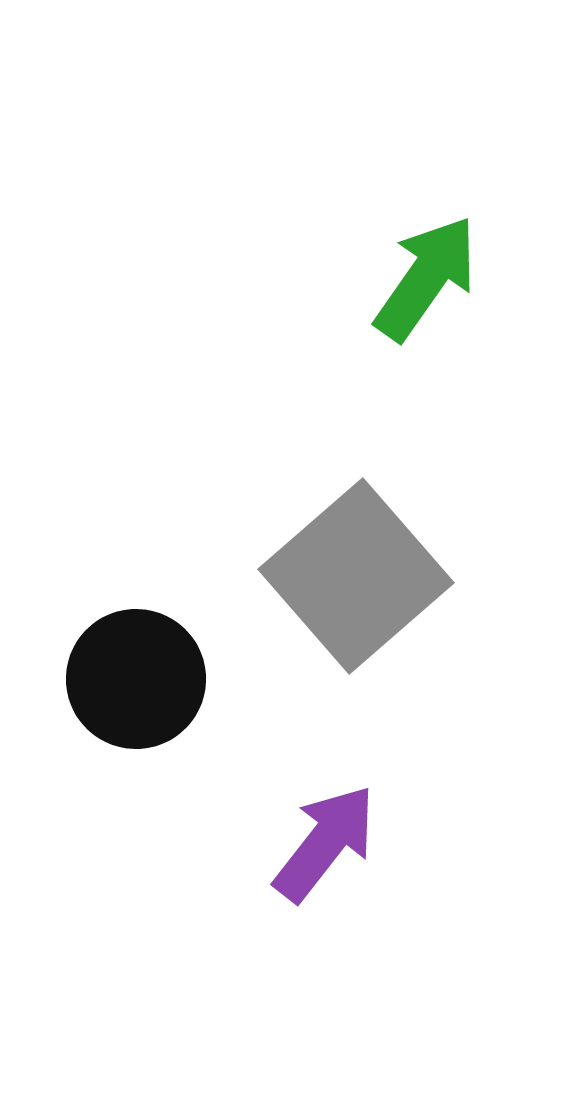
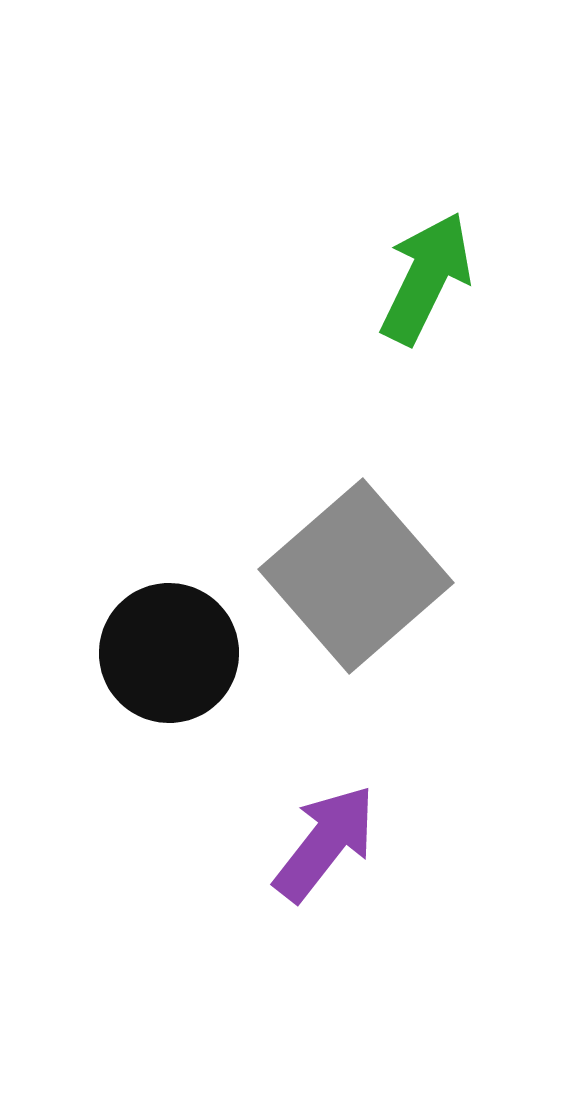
green arrow: rotated 9 degrees counterclockwise
black circle: moved 33 px right, 26 px up
